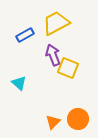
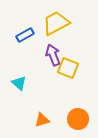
orange triangle: moved 11 px left, 2 px up; rotated 28 degrees clockwise
